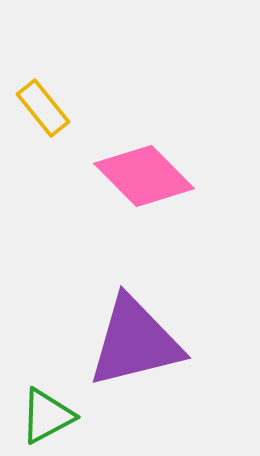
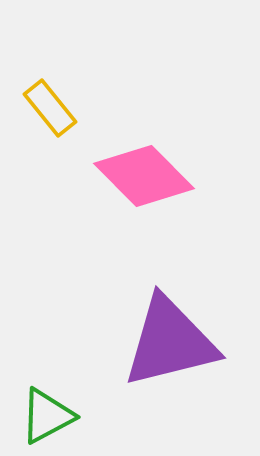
yellow rectangle: moved 7 px right
purple triangle: moved 35 px right
